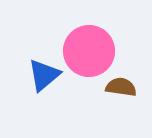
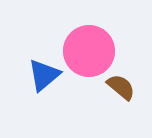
brown semicircle: rotated 32 degrees clockwise
